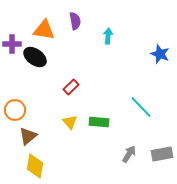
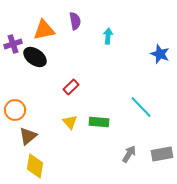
orange triangle: rotated 20 degrees counterclockwise
purple cross: moved 1 px right; rotated 18 degrees counterclockwise
